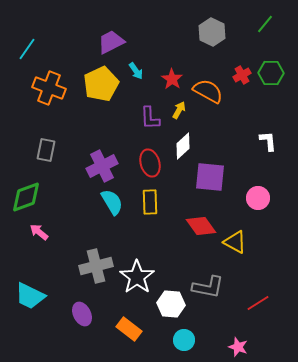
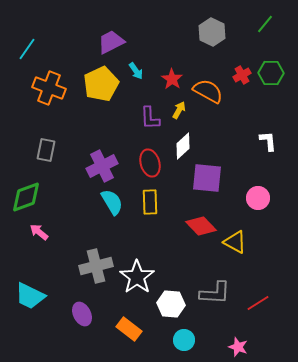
purple square: moved 3 px left, 1 px down
red diamond: rotated 8 degrees counterclockwise
gray L-shape: moved 7 px right, 6 px down; rotated 8 degrees counterclockwise
